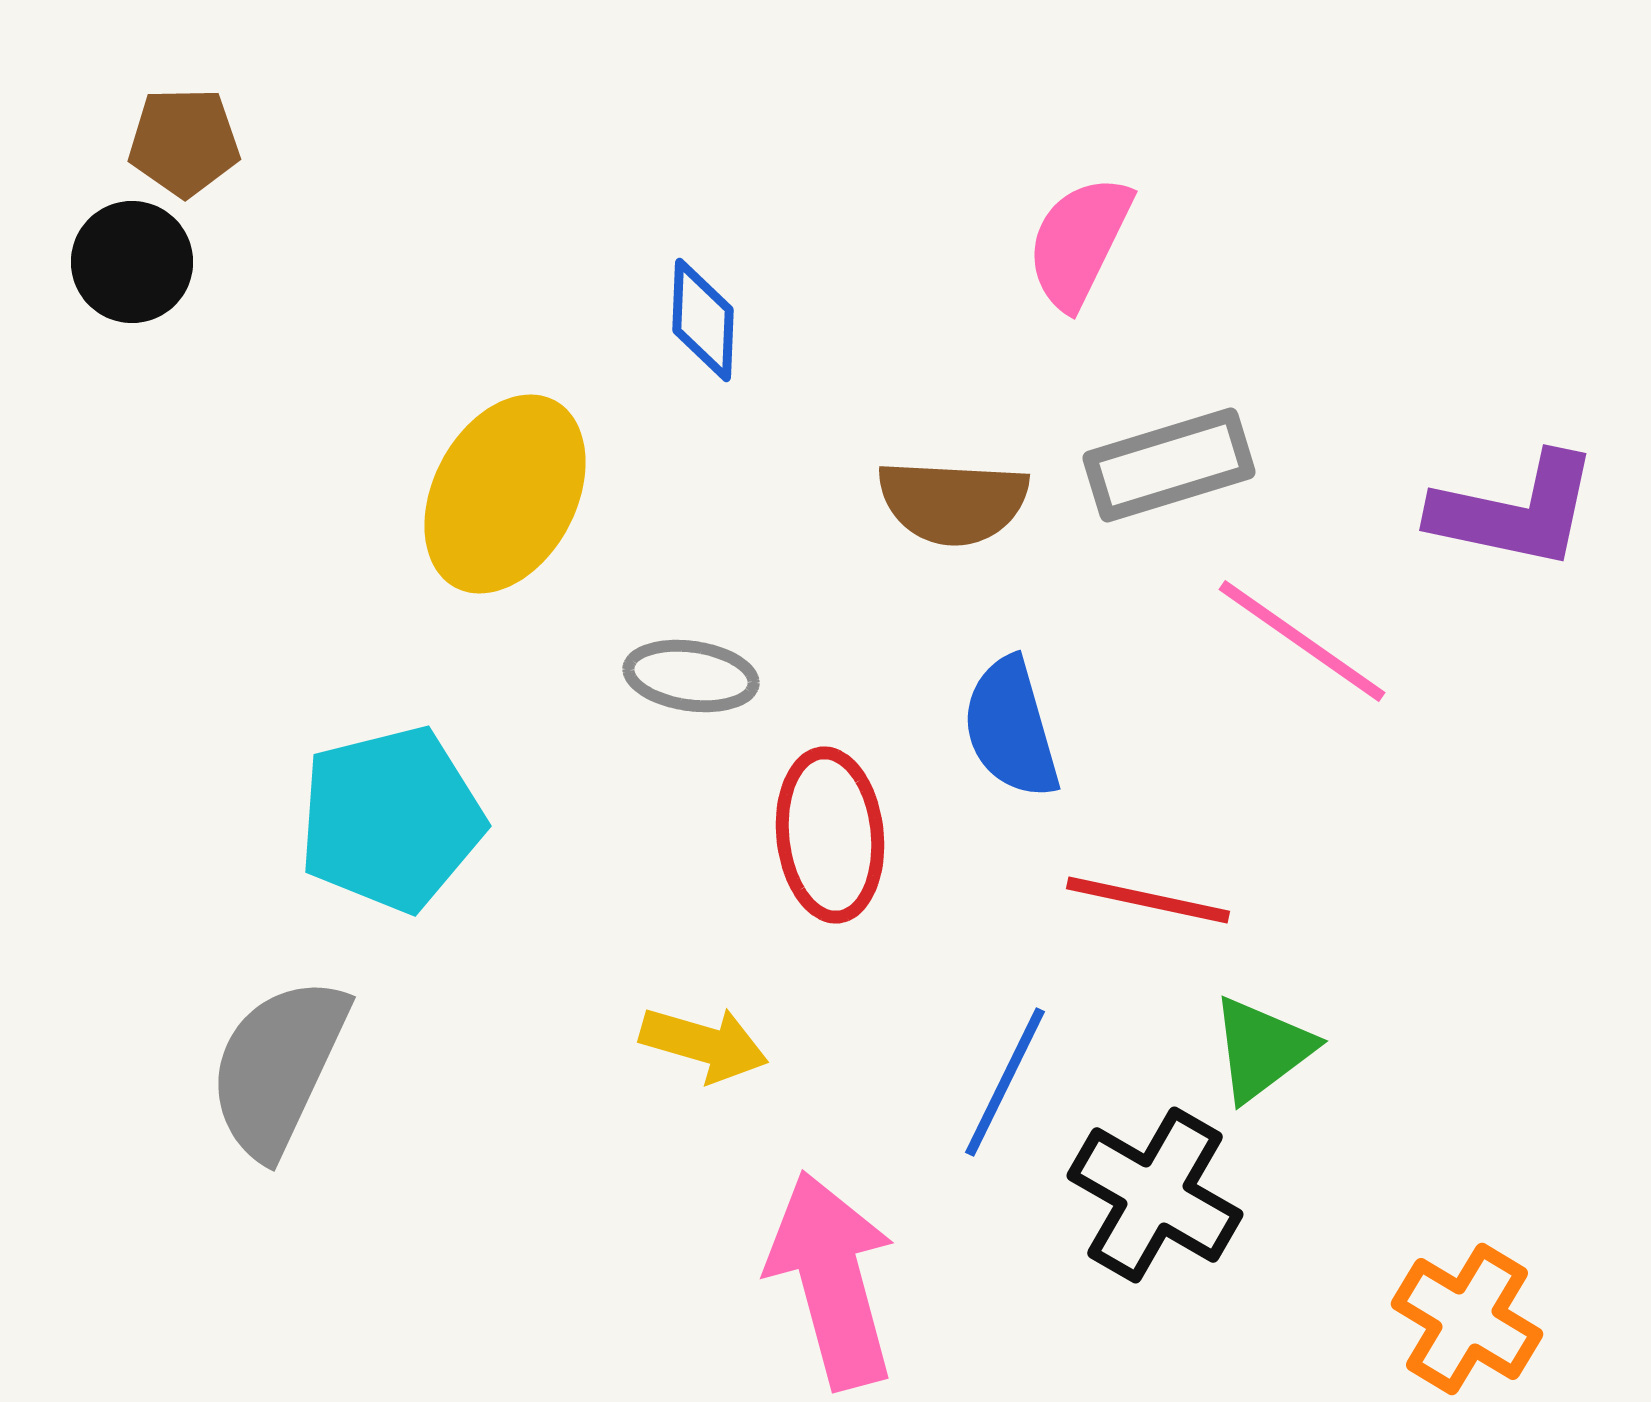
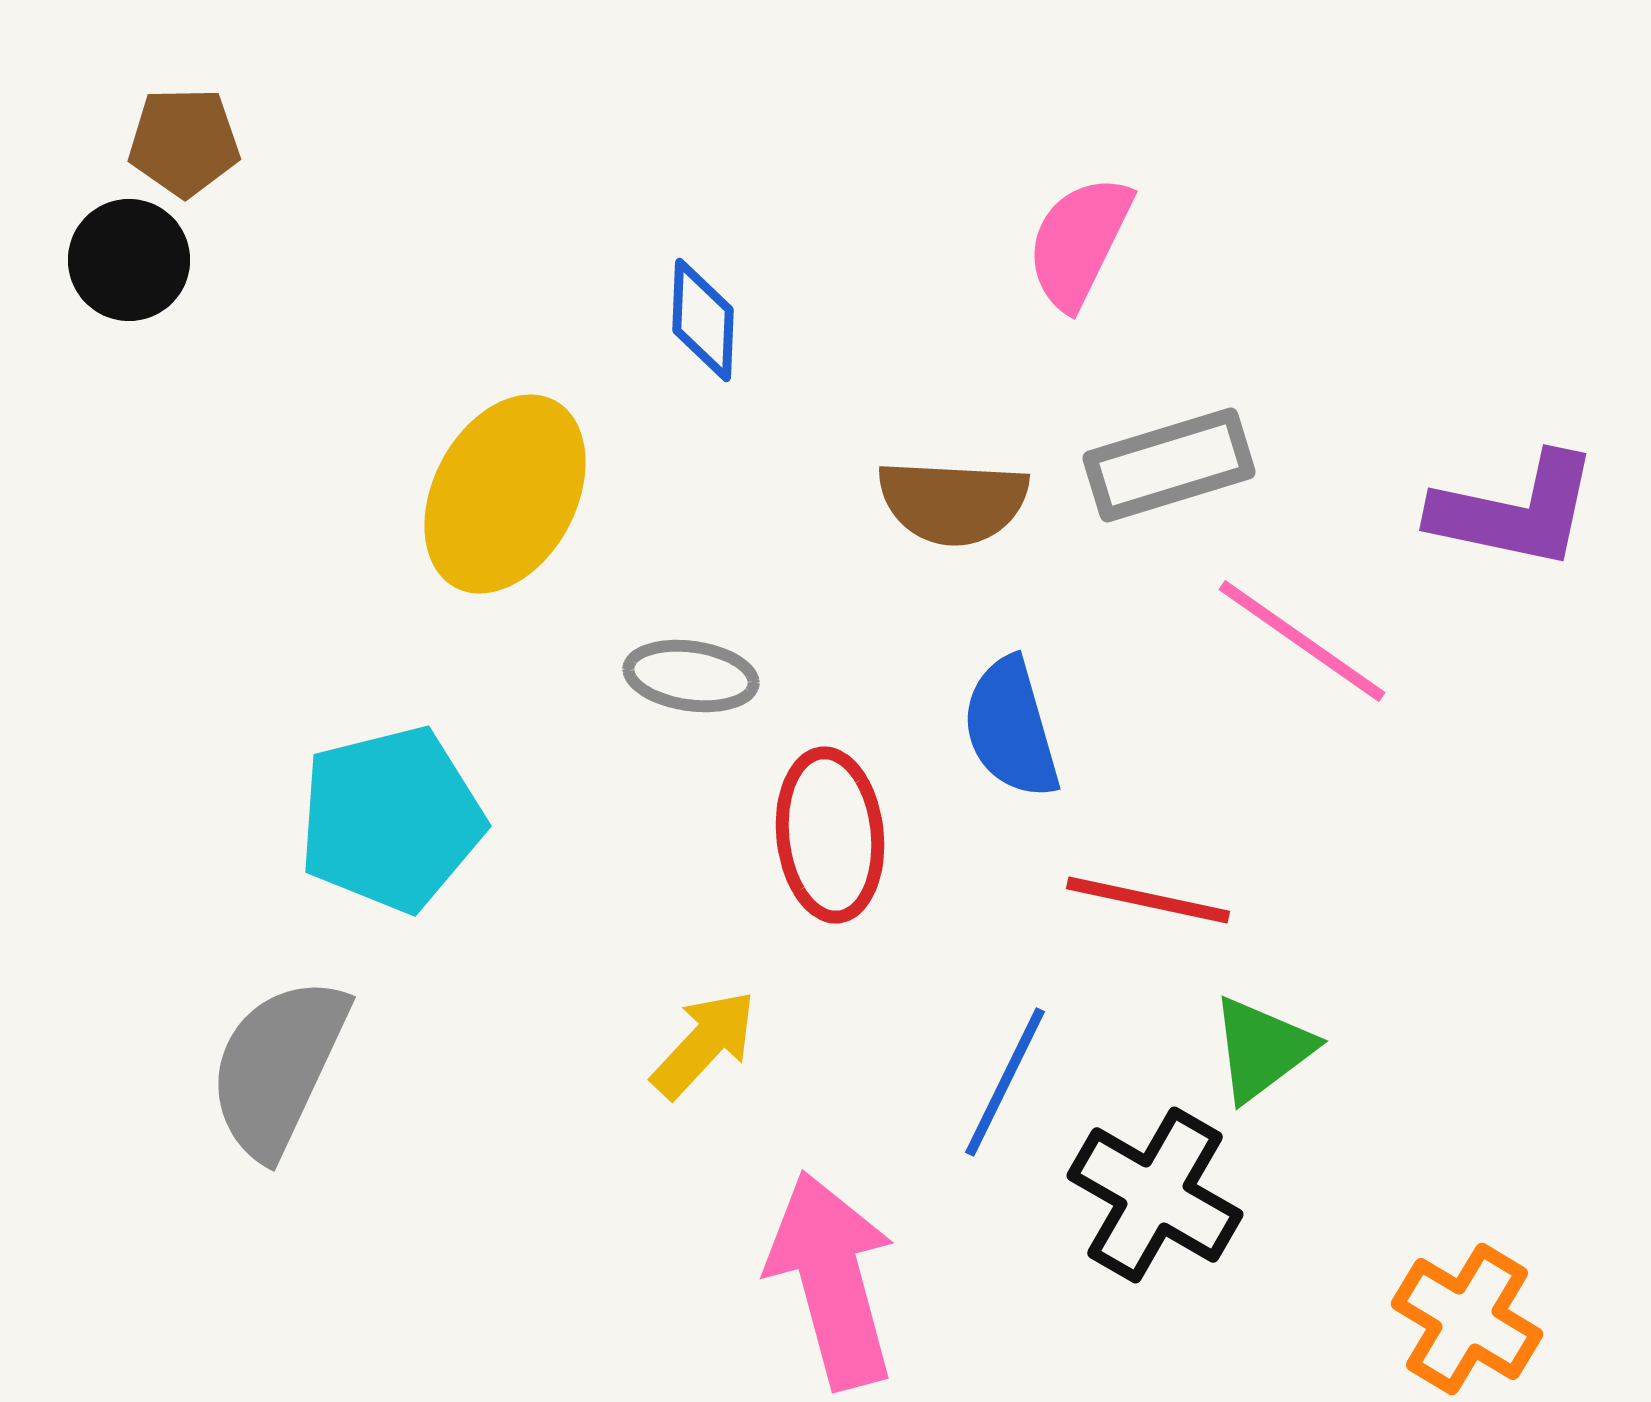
black circle: moved 3 px left, 2 px up
yellow arrow: rotated 63 degrees counterclockwise
